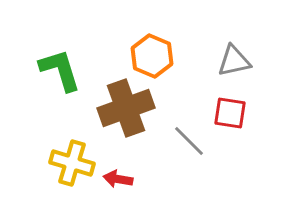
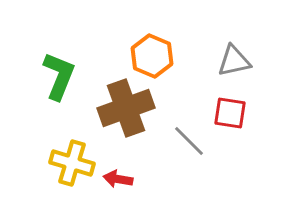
green L-shape: moved 1 px left, 6 px down; rotated 39 degrees clockwise
